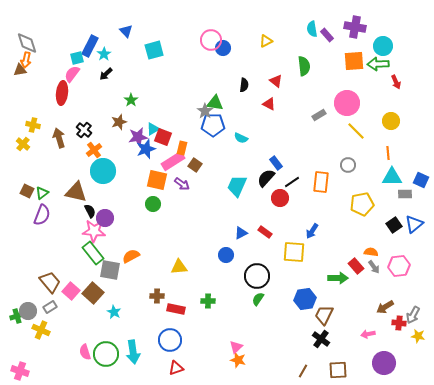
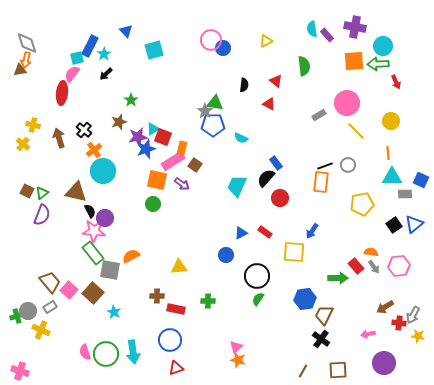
black line at (292, 182): moved 33 px right, 16 px up; rotated 14 degrees clockwise
pink square at (71, 291): moved 2 px left, 1 px up
